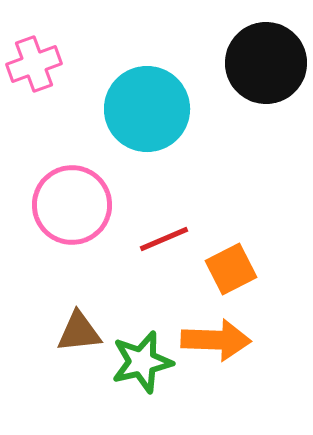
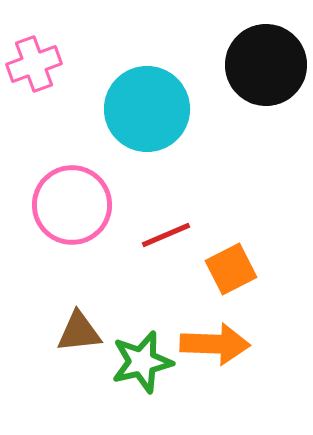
black circle: moved 2 px down
red line: moved 2 px right, 4 px up
orange arrow: moved 1 px left, 4 px down
